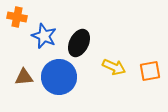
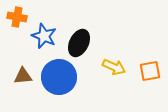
brown triangle: moved 1 px left, 1 px up
